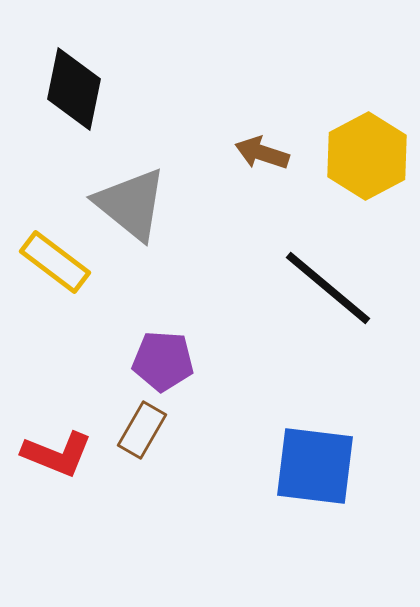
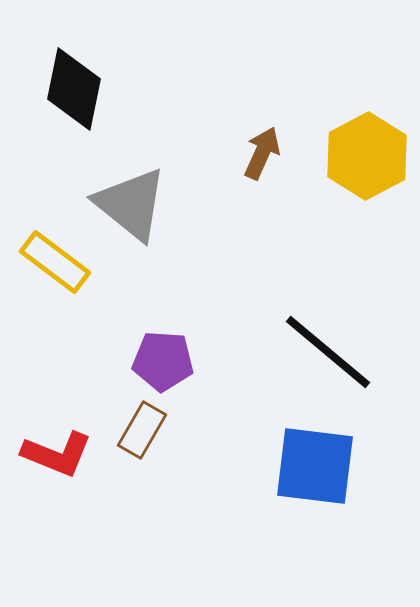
brown arrow: rotated 96 degrees clockwise
black line: moved 64 px down
